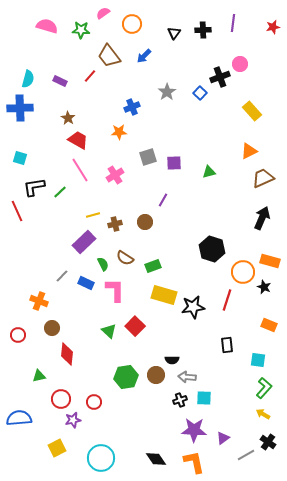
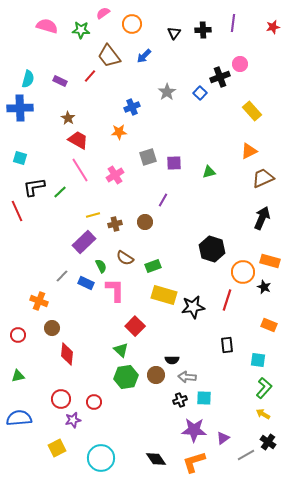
green semicircle at (103, 264): moved 2 px left, 2 px down
green triangle at (109, 331): moved 12 px right, 19 px down
green triangle at (39, 376): moved 21 px left
orange L-shape at (194, 462): rotated 95 degrees counterclockwise
